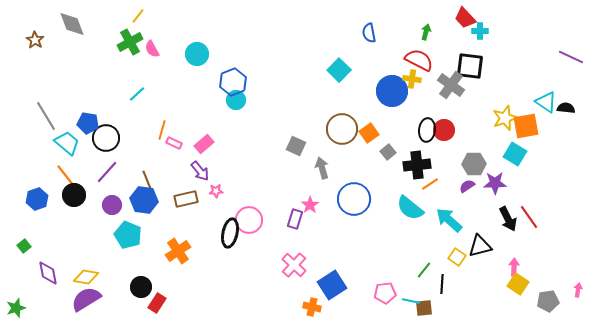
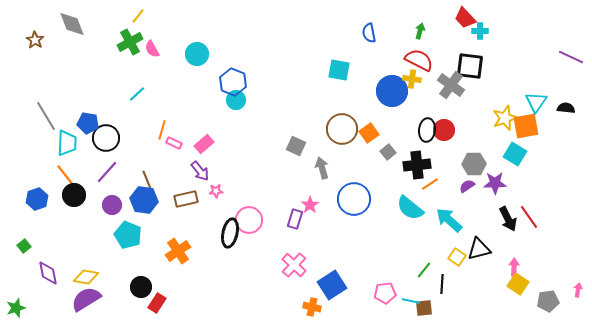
green arrow at (426, 32): moved 6 px left, 1 px up
cyan square at (339, 70): rotated 35 degrees counterclockwise
blue hexagon at (233, 82): rotated 16 degrees counterclockwise
cyan triangle at (546, 102): moved 10 px left; rotated 30 degrees clockwise
cyan trapezoid at (67, 143): rotated 52 degrees clockwise
black triangle at (480, 246): moved 1 px left, 3 px down
